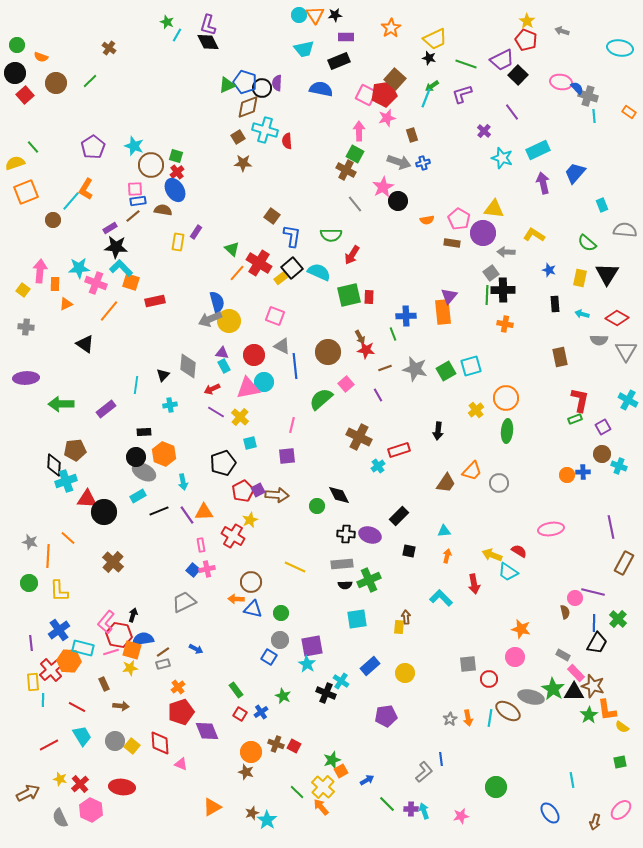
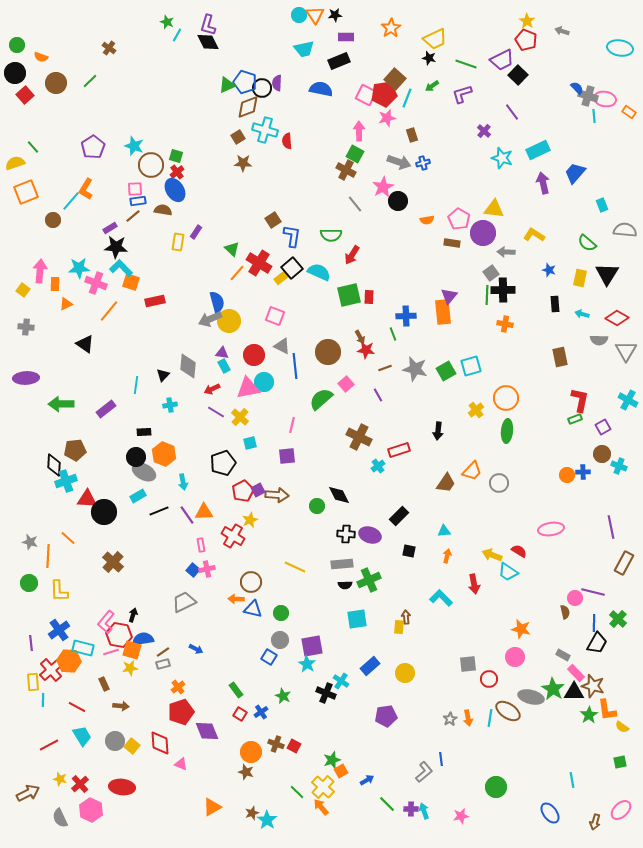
pink ellipse at (561, 82): moved 44 px right, 17 px down
cyan line at (426, 98): moved 19 px left
brown square at (272, 216): moved 1 px right, 4 px down; rotated 21 degrees clockwise
